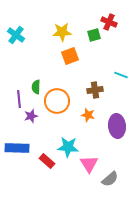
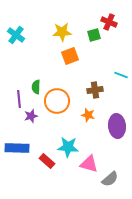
pink triangle: rotated 42 degrees counterclockwise
